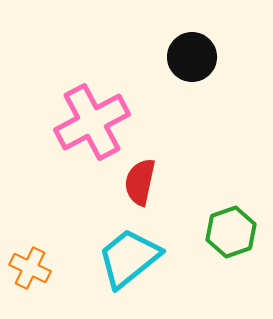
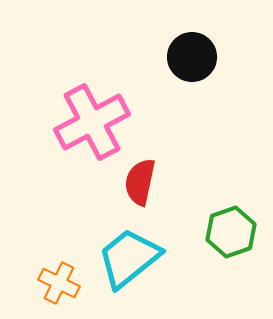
orange cross: moved 29 px right, 15 px down
